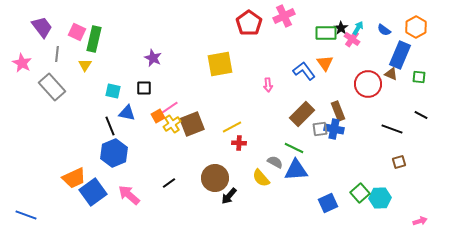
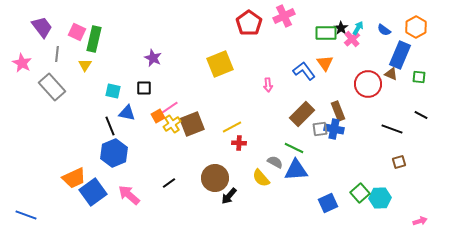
pink cross at (352, 39): rotated 14 degrees clockwise
yellow square at (220, 64): rotated 12 degrees counterclockwise
